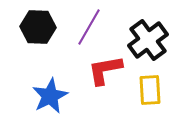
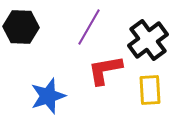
black hexagon: moved 17 px left
blue star: moved 2 px left; rotated 9 degrees clockwise
